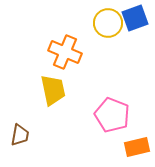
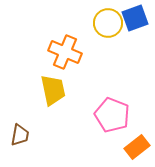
orange rectangle: rotated 25 degrees counterclockwise
